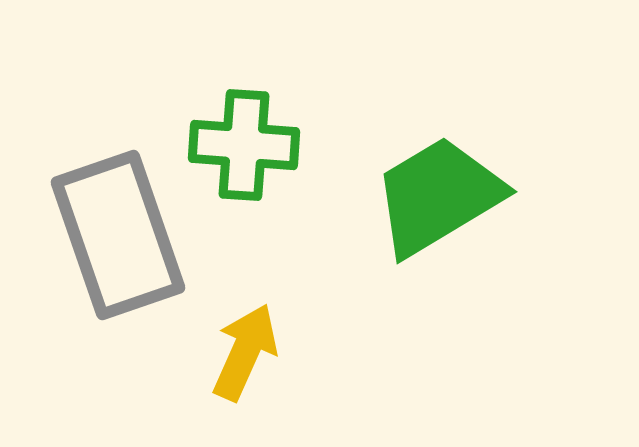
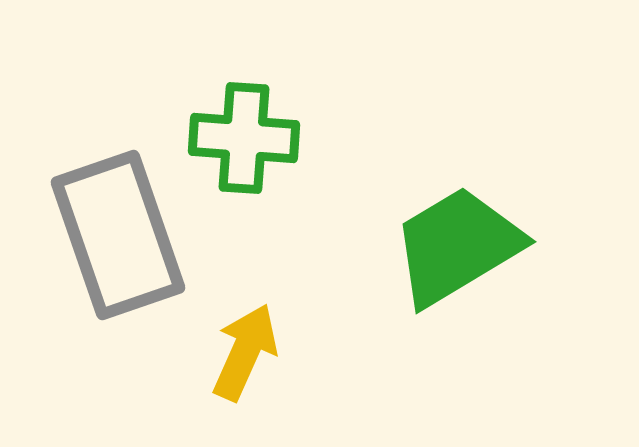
green cross: moved 7 px up
green trapezoid: moved 19 px right, 50 px down
